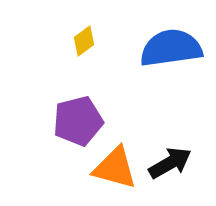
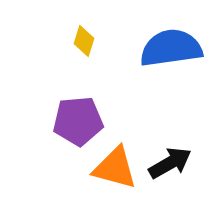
yellow diamond: rotated 36 degrees counterclockwise
purple pentagon: rotated 9 degrees clockwise
